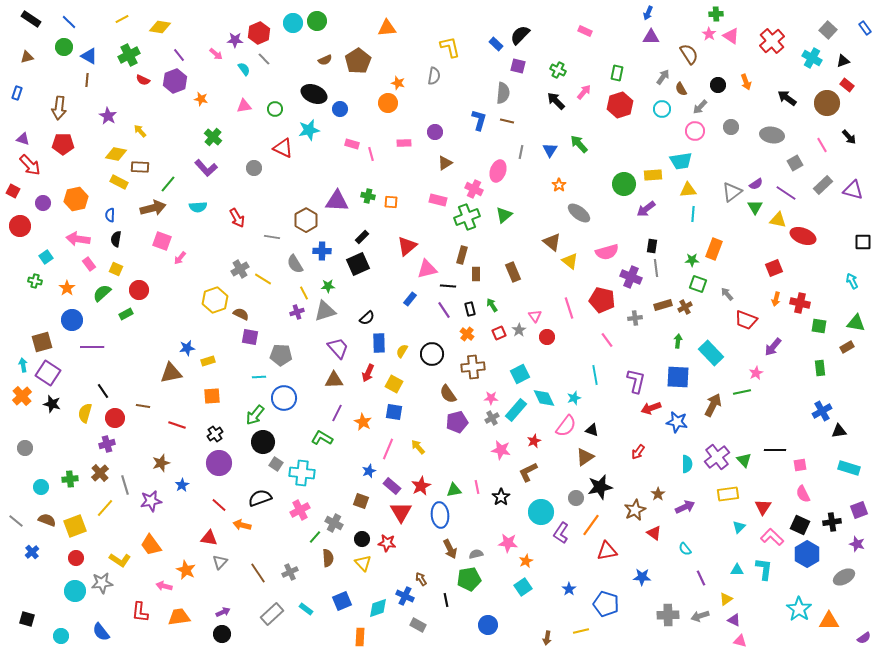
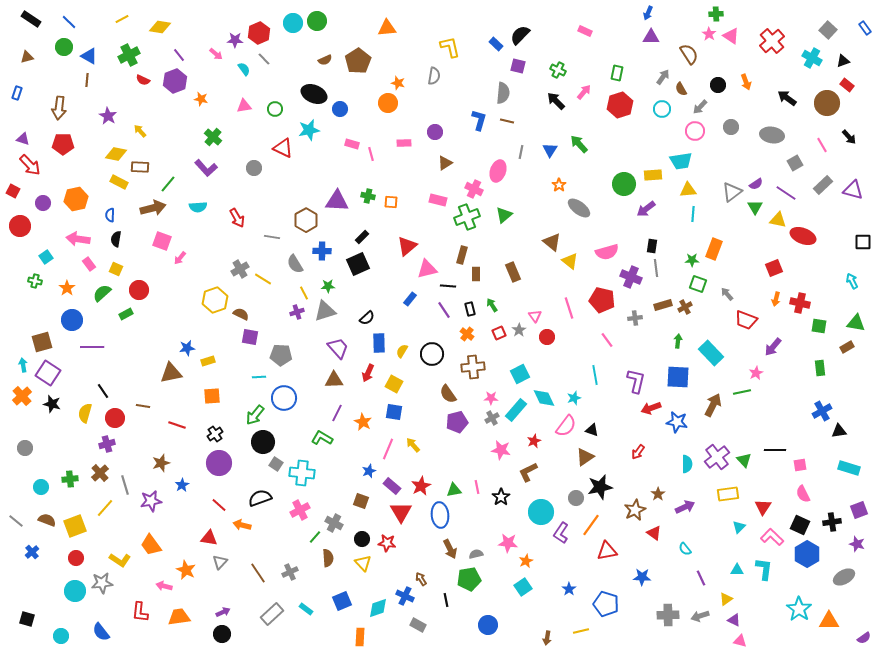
gray ellipse at (579, 213): moved 5 px up
yellow arrow at (418, 447): moved 5 px left, 2 px up
